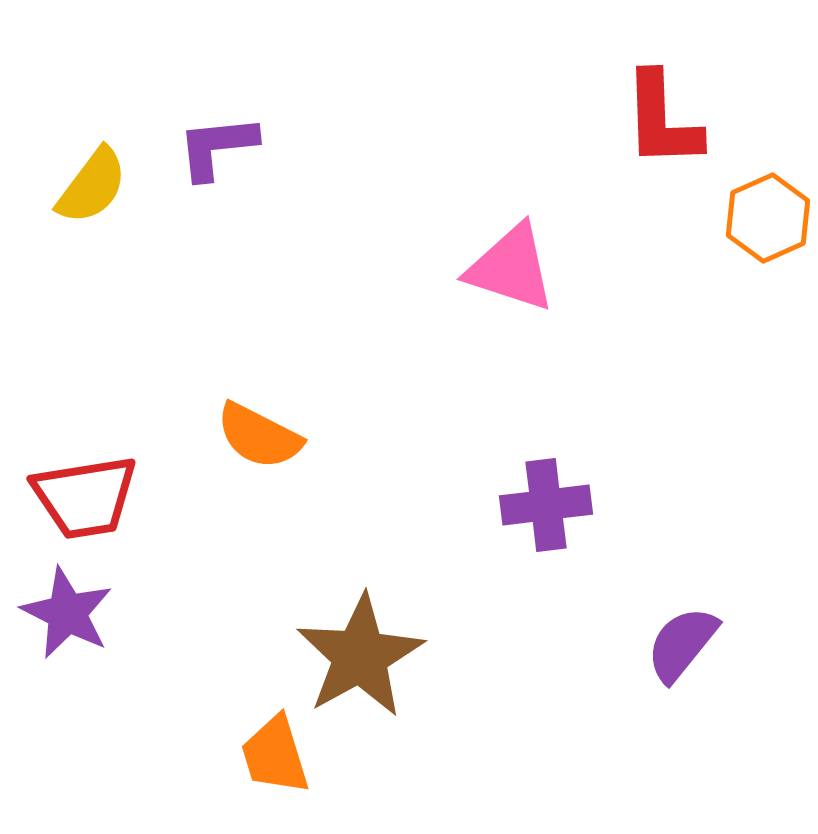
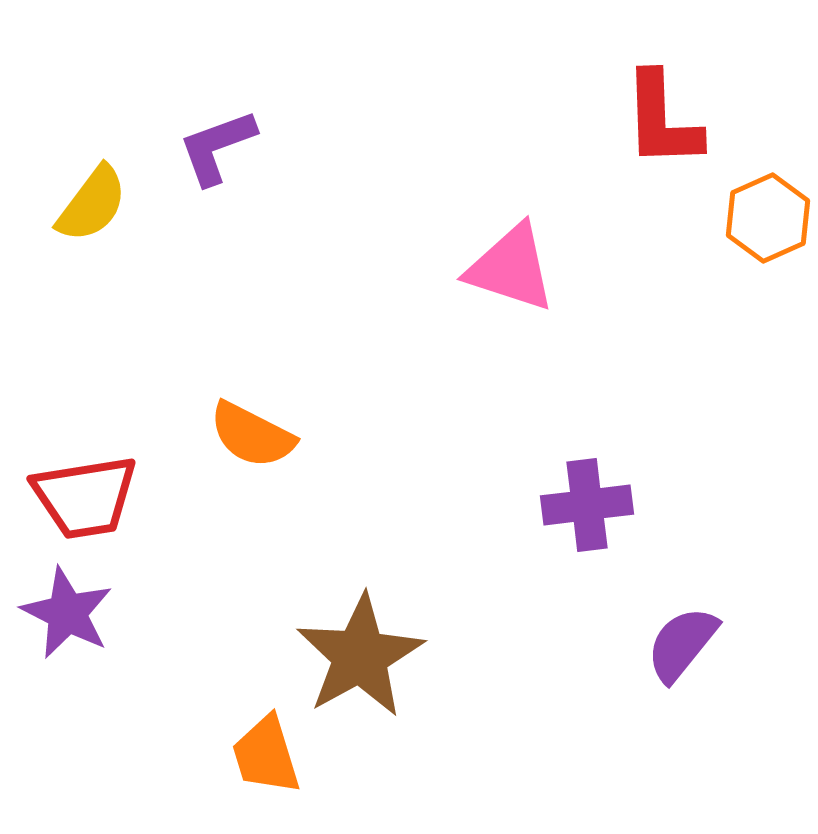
purple L-shape: rotated 14 degrees counterclockwise
yellow semicircle: moved 18 px down
orange semicircle: moved 7 px left, 1 px up
purple cross: moved 41 px right
orange trapezoid: moved 9 px left
